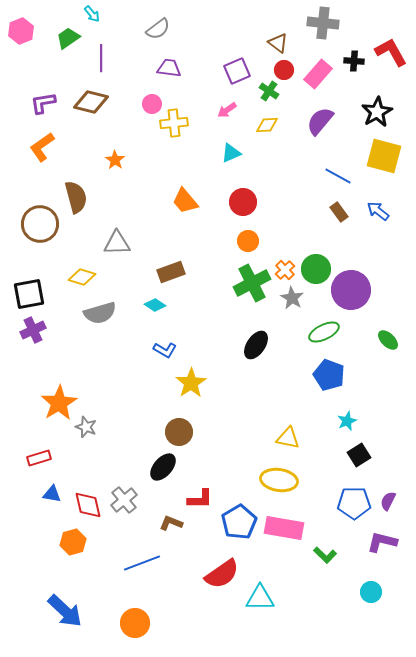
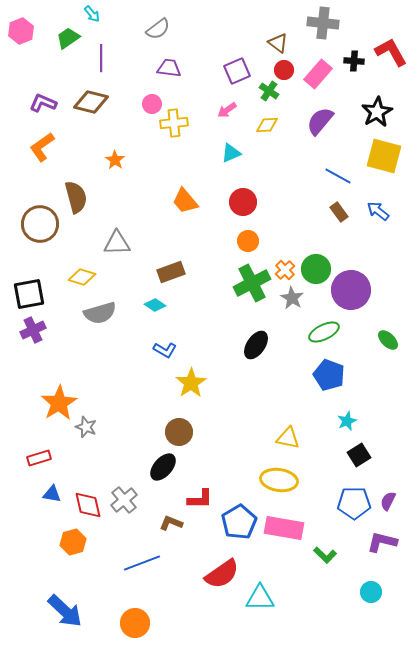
purple L-shape at (43, 103): rotated 32 degrees clockwise
